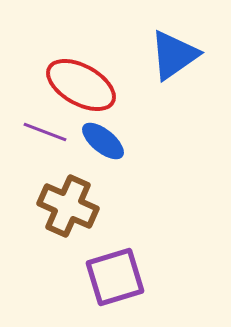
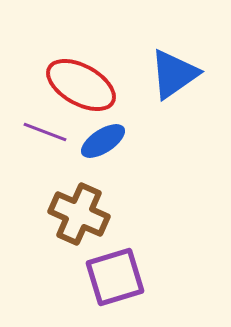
blue triangle: moved 19 px down
blue ellipse: rotated 72 degrees counterclockwise
brown cross: moved 11 px right, 8 px down
